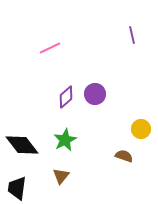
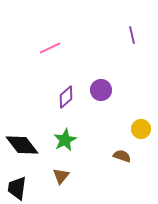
purple circle: moved 6 px right, 4 px up
brown semicircle: moved 2 px left
